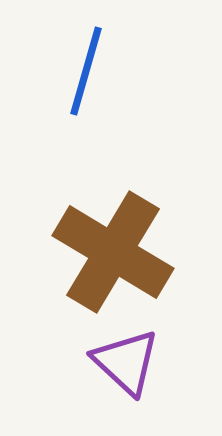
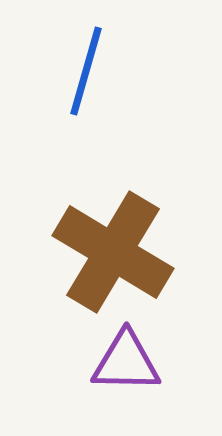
purple triangle: rotated 42 degrees counterclockwise
